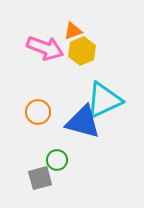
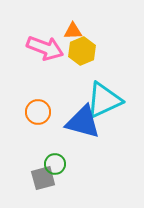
orange triangle: rotated 18 degrees clockwise
green circle: moved 2 px left, 4 px down
gray square: moved 3 px right
